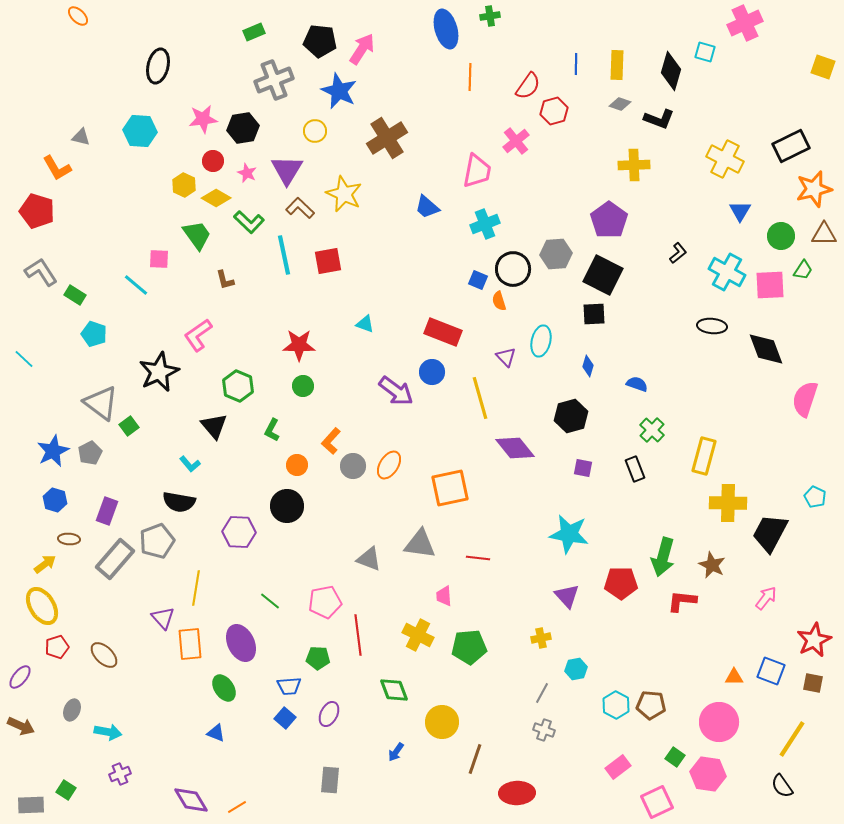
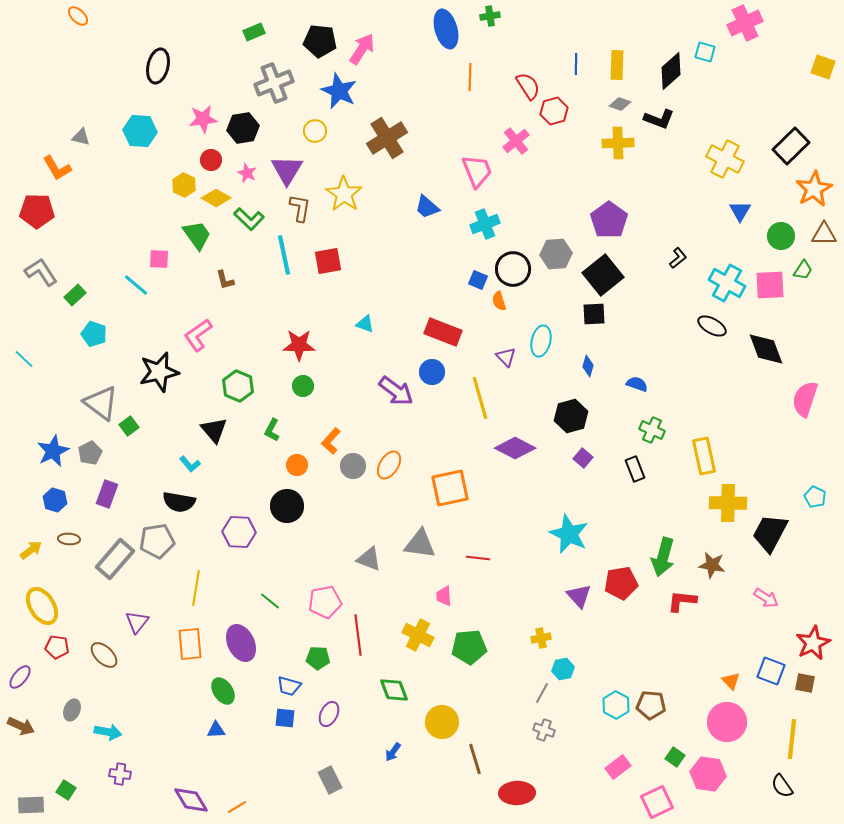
black diamond at (671, 71): rotated 33 degrees clockwise
gray cross at (274, 80): moved 3 px down
red semicircle at (528, 86): rotated 68 degrees counterclockwise
black rectangle at (791, 146): rotated 18 degrees counterclockwise
red circle at (213, 161): moved 2 px left, 1 px up
yellow cross at (634, 165): moved 16 px left, 22 px up
pink trapezoid at (477, 171): rotated 33 degrees counterclockwise
orange star at (814, 189): rotated 15 degrees counterclockwise
yellow star at (344, 194): rotated 9 degrees clockwise
brown L-shape at (300, 208): rotated 56 degrees clockwise
red pentagon at (37, 211): rotated 16 degrees counterclockwise
green L-shape at (249, 222): moved 3 px up
black L-shape at (678, 253): moved 5 px down
cyan cross at (727, 272): moved 11 px down
black square at (603, 275): rotated 24 degrees clockwise
green rectangle at (75, 295): rotated 75 degrees counterclockwise
black ellipse at (712, 326): rotated 24 degrees clockwise
black star at (159, 372): rotated 12 degrees clockwise
black triangle at (214, 426): moved 4 px down
green cross at (652, 430): rotated 20 degrees counterclockwise
purple diamond at (515, 448): rotated 24 degrees counterclockwise
yellow rectangle at (704, 456): rotated 27 degrees counterclockwise
purple square at (583, 468): moved 10 px up; rotated 30 degrees clockwise
purple rectangle at (107, 511): moved 17 px up
cyan star at (569, 534): rotated 15 degrees clockwise
gray pentagon at (157, 541): rotated 12 degrees clockwise
yellow arrow at (45, 564): moved 14 px left, 14 px up
brown star at (712, 565): rotated 16 degrees counterclockwise
red pentagon at (621, 583): rotated 8 degrees counterclockwise
purple triangle at (567, 596): moved 12 px right
pink arrow at (766, 598): rotated 85 degrees clockwise
purple triangle at (163, 618): moved 26 px left, 4 px down; rotated 20 degrees clockwise
red star at (814, 640): moved 1 px left, 3 px down
red pentagon at (57, 647): rotated 25 degrees clockwise
cyan hexagon at (576, 669): moved 13 px left
orange triangle at (734, 677): moved 3 px left, 4 px down; rotated 48 degrees clockwise
brown square at (813, 683): moved 8 px left
blue trapezoid at (289, 686): rotated 20 degrees clockwise
green ellipse at (224, 688): moved 1 px left, 3 px down
blue square at (285, 718): rotated 35 degrees counterclockwise
pink circle at (719, 722): moved 8 px right
blue triangle at (216, 733): moved 3 px up; rotated 24 degrees counterclockwise
yellow line at (792, 739): rotated 27 degrees counterclockwise
blue arrow at (396, 752): moved 3 px left
brown line at (475, 759): rotated 36 degrees counterclockwise
purple cross at (120, 774): rotated 30 degrees clockwise
gray rectangle at (330, 780): rotated 32 degrees counterclockwise
